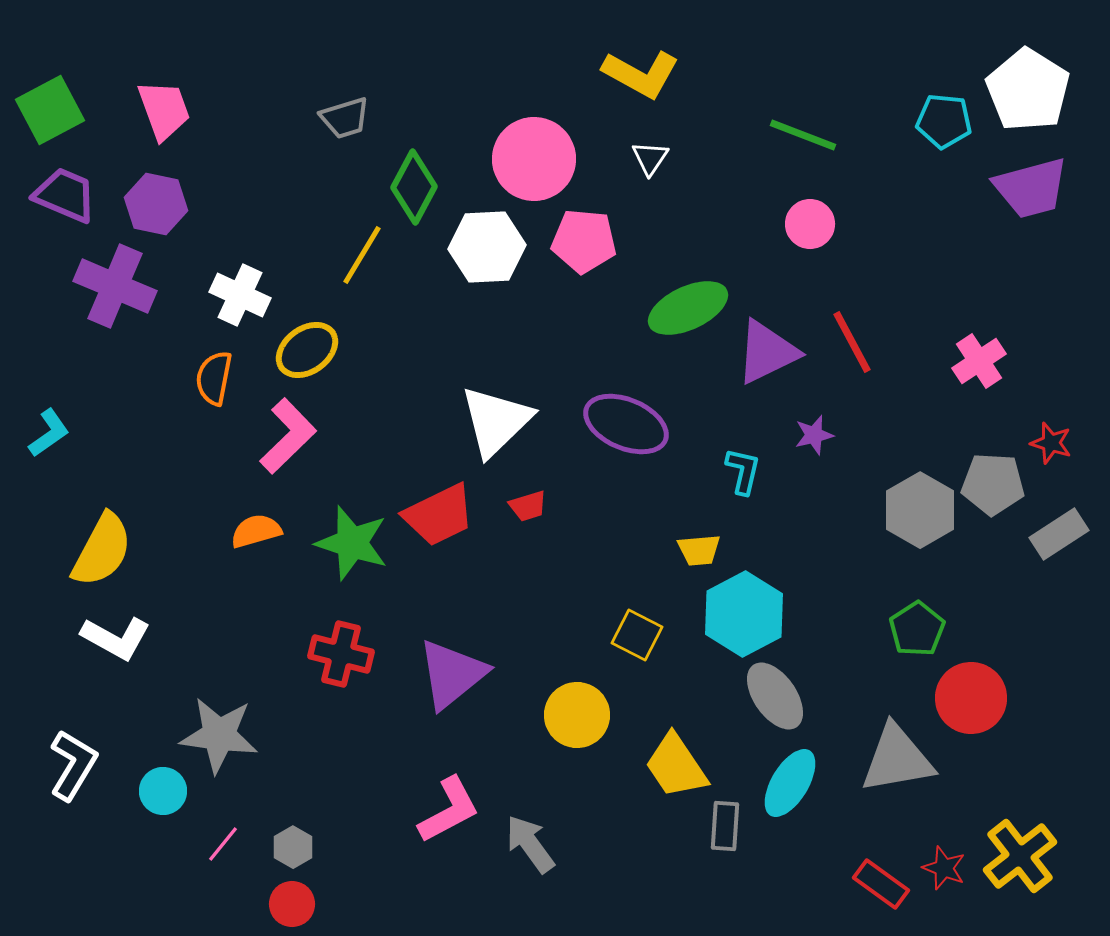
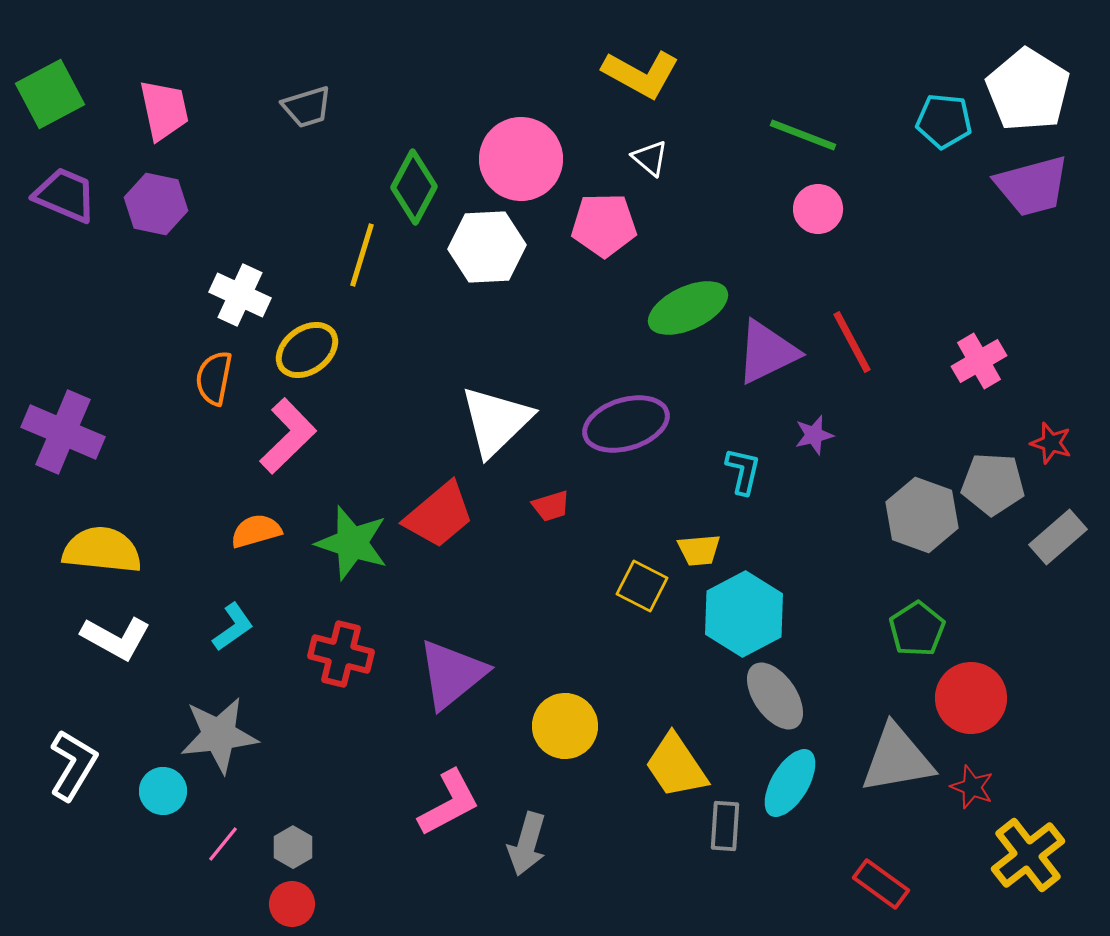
green square at (50, 110): moved 16 px up
pink trapezoid at (164, 110): rotated 8 degrees clockwise
gray trapezoid at (345, 118): moved 38 px left, 11 px up
white triangle at (650, 158): rotated 24 degrees counterclockwise
pink circle at (534, 159): moved 13 px left
purple trapezoid at (1031, 188): moved 1 px right, 2 px up
pink circle at (810, 224): moved 8 px right, 15 px up
pink pentagon at (584, 241): moved 20 px right, 16 px up; rotated 6 degrees counterclockwise
yellow line at (362, 255): rotated 14 degrees counterclockwise
purple cross at (115, 286): moved 52 px left, 146 px down
pink cross at (979, 361): rotated 4 degrees clockwise
purple ellipse at (626, 424): rotated 40 degrees counterclockwise
cyan L-shape at (49, 433): moved 184 px right, 194 px down
red trapezoid at (528, 506): moved 23 px right
gray hexagon at (920, 510): moved 2 px right, 5 px down; rotated 10 degrees counterclockwise
red trapezoid at (439, 515): rotated 14 degrees counterclockwise
gray rectangle at (1059, 534): moved 1 px left, 3 px down; rotated 8 degrees counterclockwise
yellow semicircle at (102, 550): rotated 112 degrees counterclockwise
yellow square at (637, 635): moved 5 px right, 49 px up
yellow circle at (577, 715): moved 12 px left, 11 px down
gray star at (219, 735): rotated 14 degrees counterclockwise
pink L-shape at (449, 810): moved 7 px up
gray arrow at (530, 844): moved 3 px left; rotated 128 degrees counterclockwise
yellow cross at (1020, 856): moved 8 px right, 1 px up
red star at (944, 868): moved 28 px right, 81 px up
